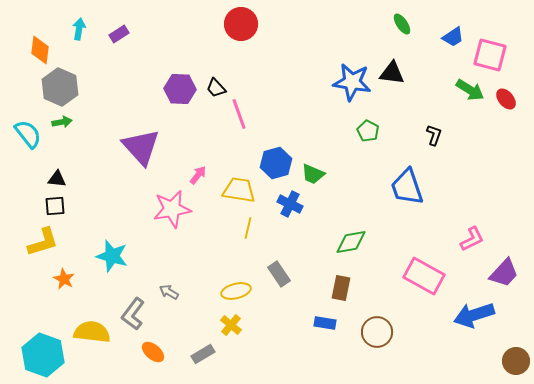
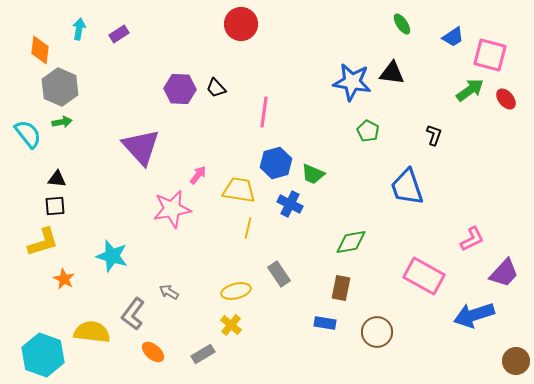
green arrow at (470, 90): rotated 68 degrees counterclockwise
pink line at (239, 114): moved 25 px right, 2 px up; rotated 28 degrees clockwise
